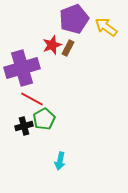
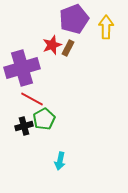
yellow arrow: rotated 55 degrees clockwise
